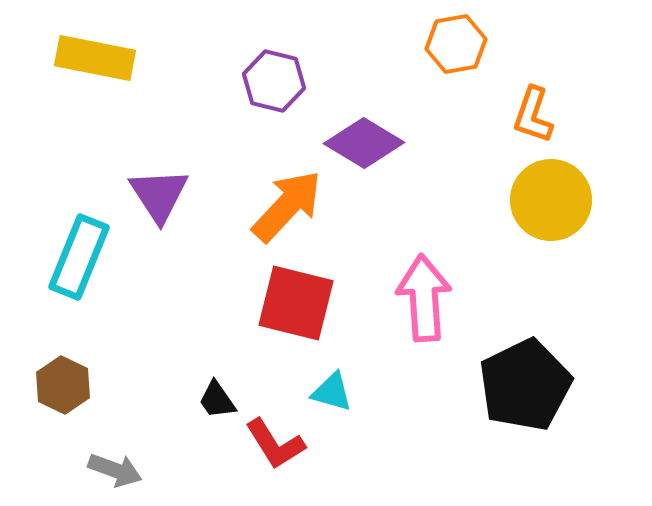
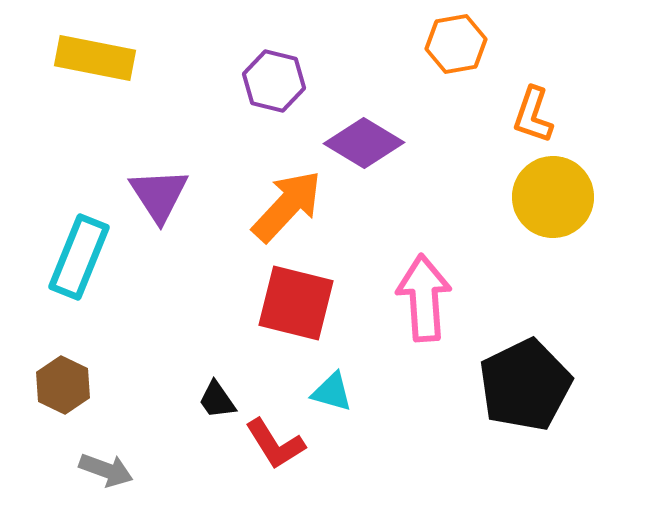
yellow circle: moved 2 px right, 3 px up
gray arrow: moved 9 px left
